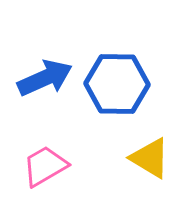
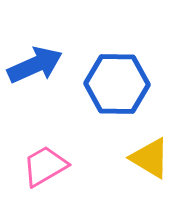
blue arrow: moved 10 px left, 13 px up
